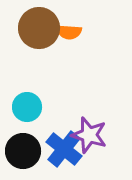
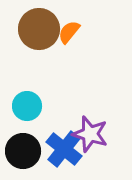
brown circle: moved 1 px down
orange semicircle: rotated 125 degrees clockwise
cyan circle: moved 1 px up
purple star: moved 1 px right, 1 px up
